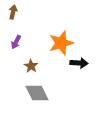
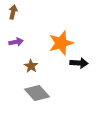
purple arrow: rotated 128 degrees counterclockwise
gray diamond: rotated 15 degrees counterclockwise
